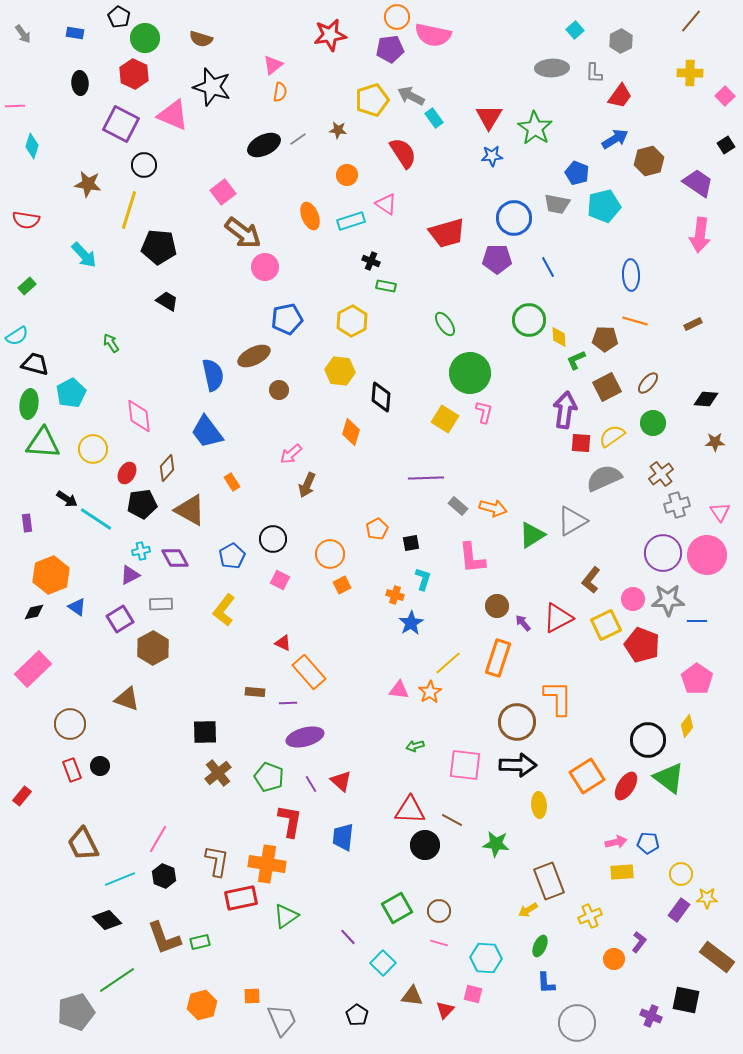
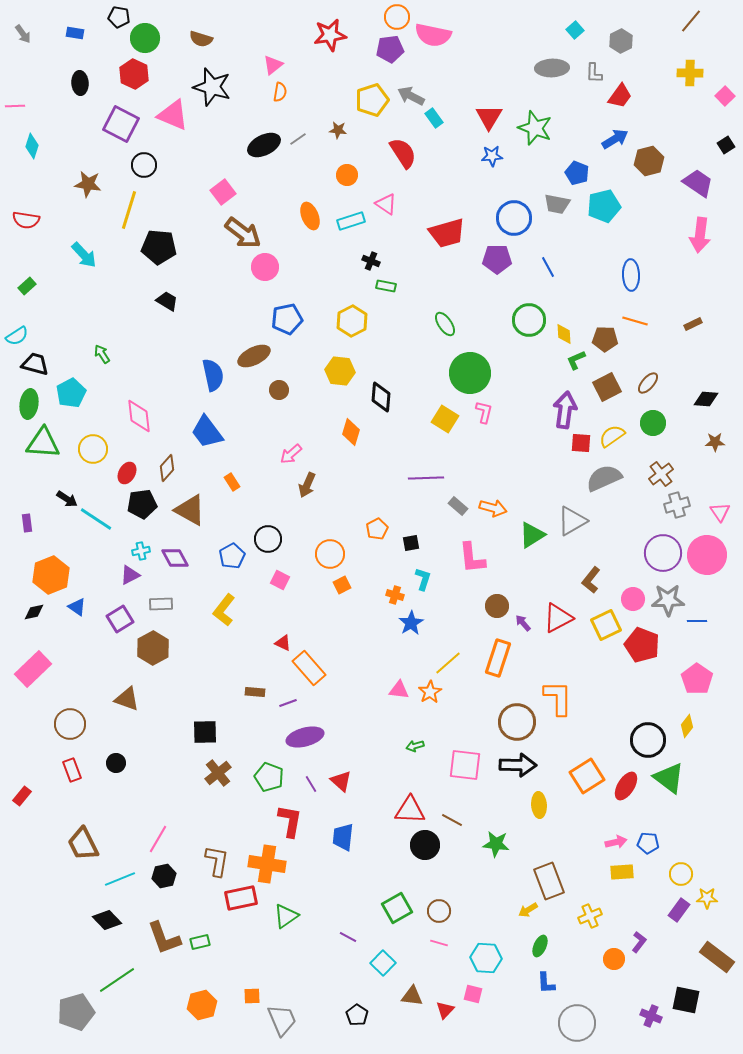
black pentagon at (119, 17): rotated 20 degrees counterclockwise
green star at (535, 128): rotated 12 degrees counterclockwise
yellow diamond at (559, 337): moved 5 px right, 3 px up
green arrow at (111, 343): moved 9 px left, 11 px down
black circle at (273, 539): moved 5 px left
orange rectangle at (309, 672): moved 4 px up
purple line at (288, 703): rotated 18 degrees counterclockwise
black circle at (100, 766): moved 16 px right, 3 px up
black hexagon at (164, 876): rotated 25 degrees clockwise
purple line at (348, 937): rotated 18 degrees counterclockwise
